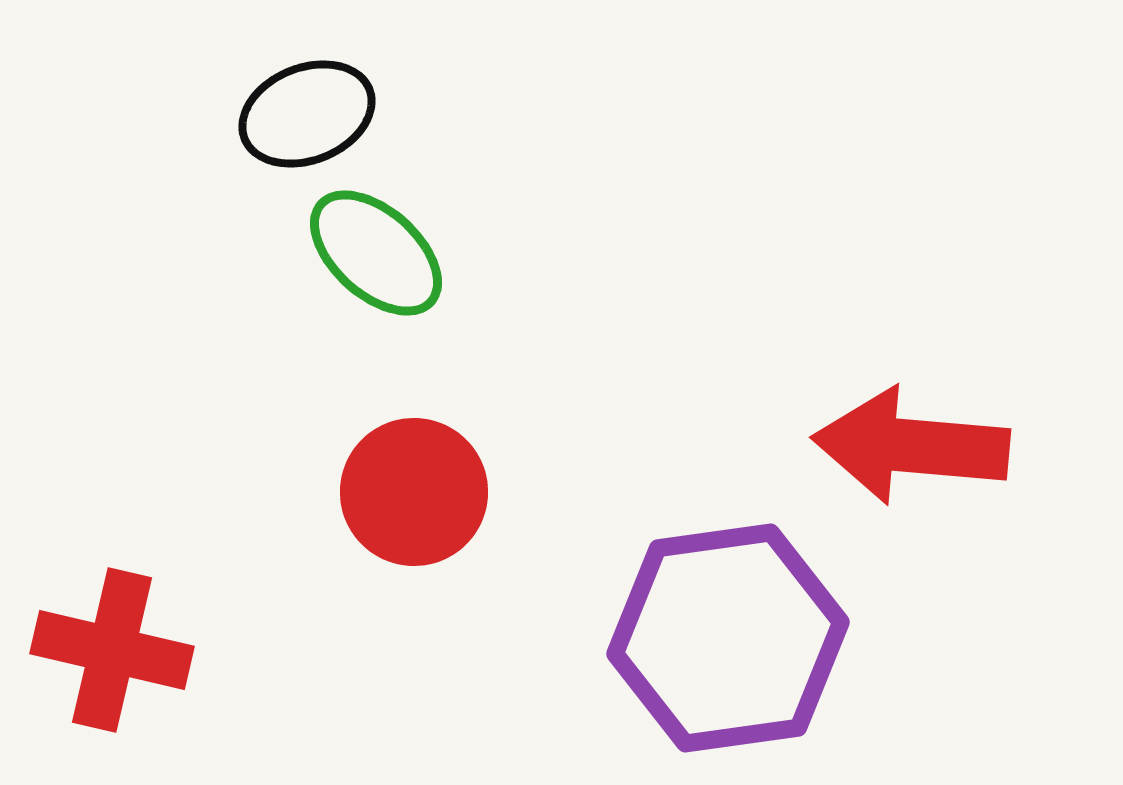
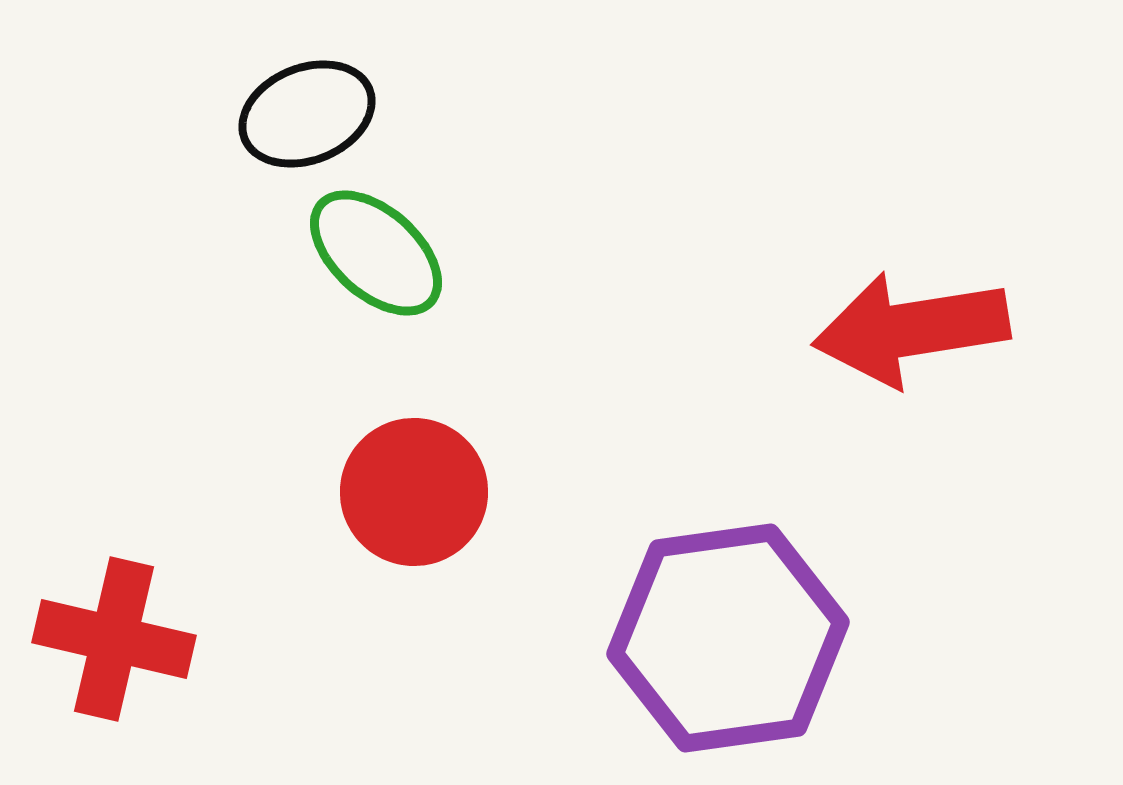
red arrow: moved 117 px up; rotated 14 degrees counterclockwise
red cross: moved 2 px right, 11 px up
